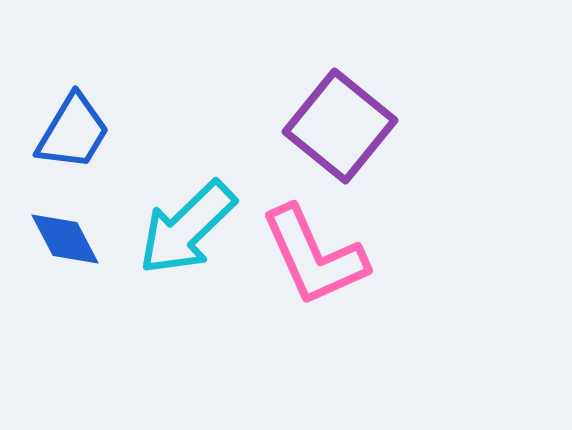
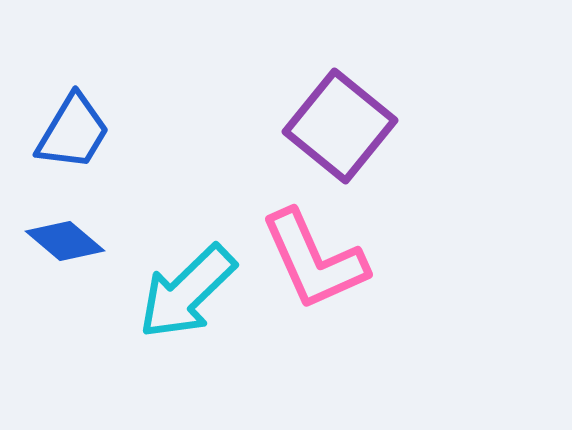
cyan arrow: moved 64 px down
blue diamond: moved 2 px down; rotated 22 degrees counterclockwise
pink L-shape: moved 4 px down
